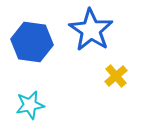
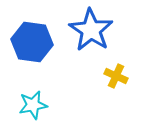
yellow cross: rotated 25 degrees counterclockwise
cyan star: moved 3 px right
